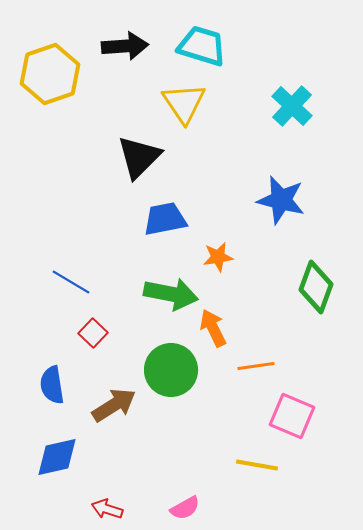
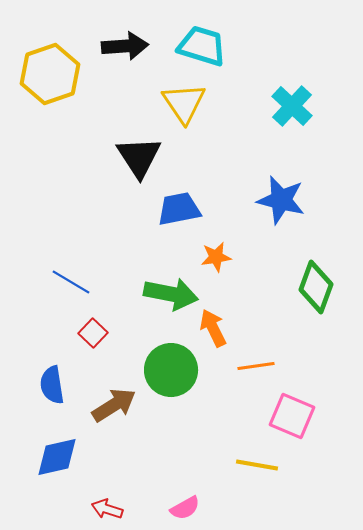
black triangle: rotated 18 degrees counterclockwise
blue trapezoid: moved 14 px right, 10 px up
orange star: moved 2 px left
